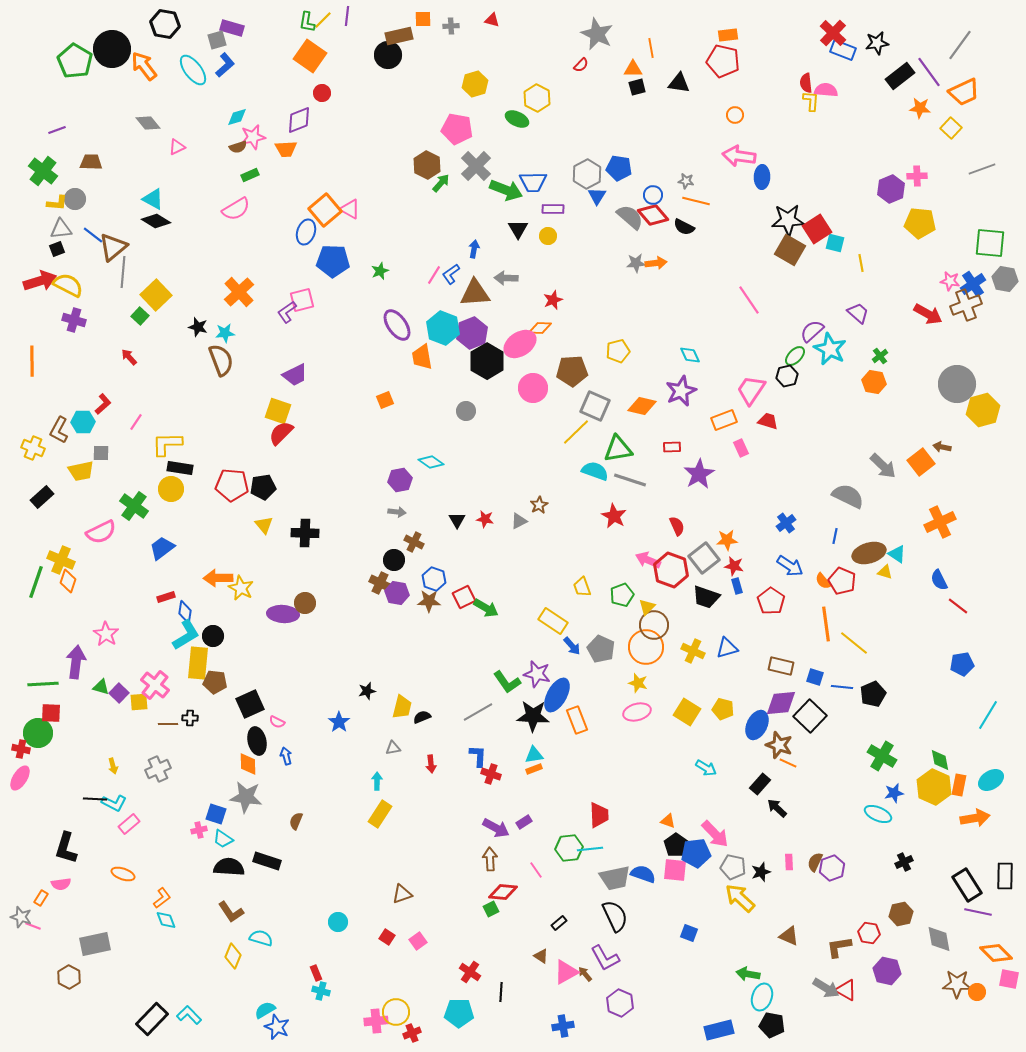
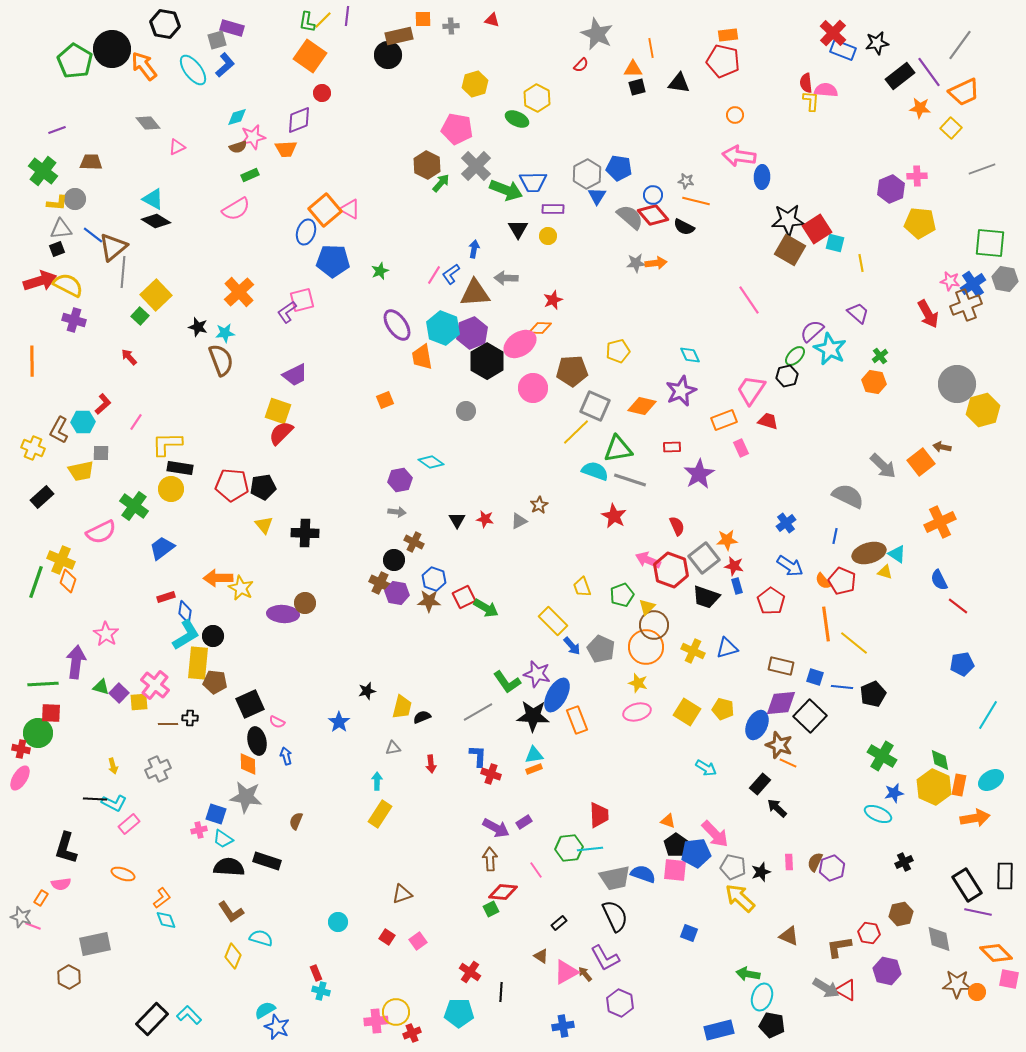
red arrow at (928, 314): rotated 32 degrees clockwise
yellow rectangle at (553, 621): rotated 12 degrees clockwise
